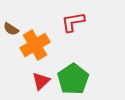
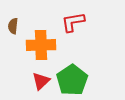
brown semicircle: moved 2 px right, 3 px up; rotated 63 degrees clockwise
orange cross: moved 6 px right; rotated 28 degrees clockwise
green pentagon: moved 1 px left, 1 px down
